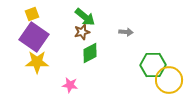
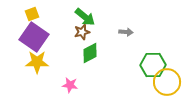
yellow circle: moved 2 px left, 2 px down
